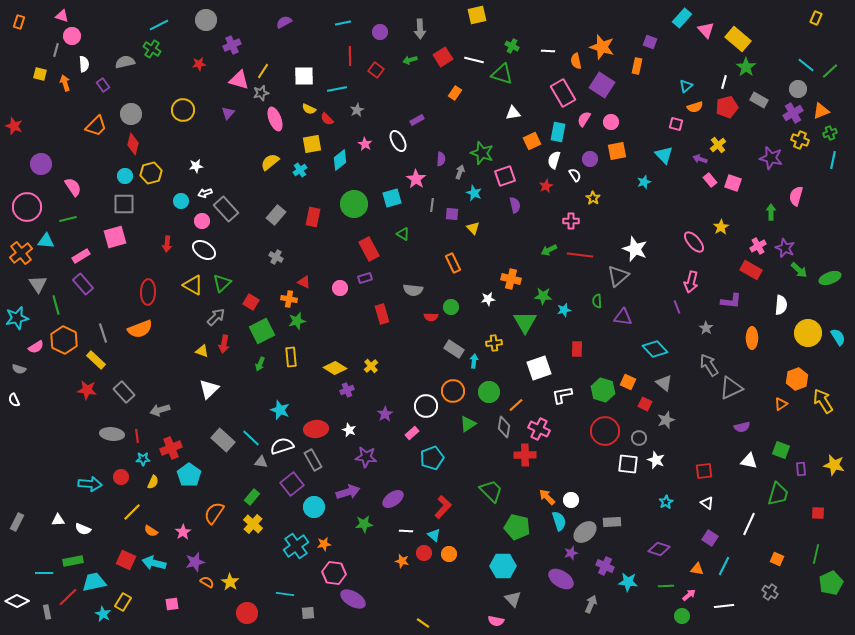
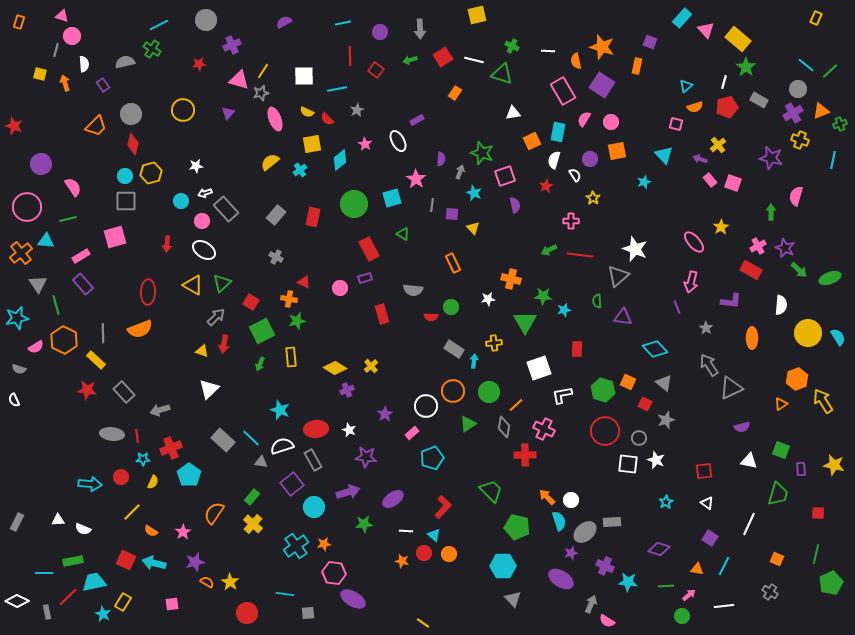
pink rectangle at (563, 93): moved 2 px up
yellow semicircle at (309, 109): moved 2 px left, 3 px down
green cross at (830, 133): moved 10 px right, 9 px up
gray square at (124, 204): moved 2 px right, 3 px up
gray line at (103, 333): rotated 18 degrees clockwise
pink cross at (539, 429): moved 5 px right
pink semicircle at (496, 621): moved 111 px right; rotated 21 degrees clockwise
